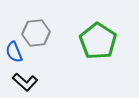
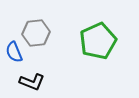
green pentagon: rotated 15 degrees clockwise
black L-shape: moved 7 px right; rotated 20 degrees counterclockwise
